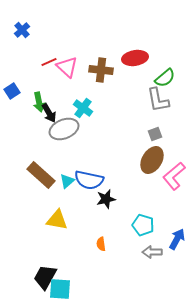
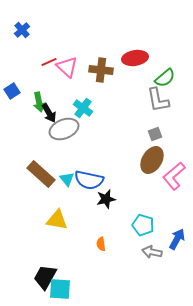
brown rectangle: moved 1 px up
cyan triangle: moved 2 px up; rotated 28 degrees counterclockwise
gray arrow: rotated 12 degrees clockwise
